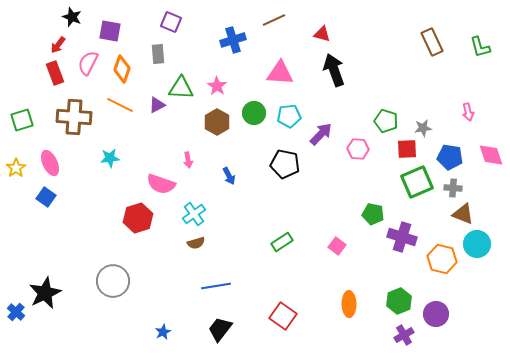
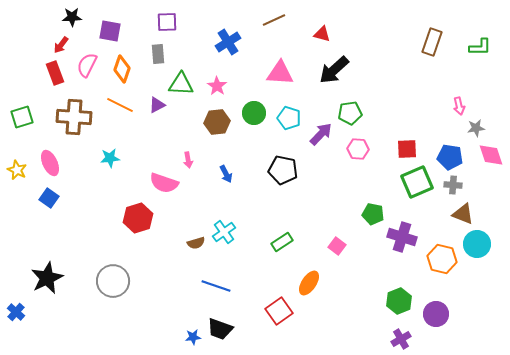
black star at (72, 17): rotated 24 degrees counterclockwise
purple square at (171, 22): moved 4 px left; rotated 25 degrees counterclockwise
blue cross at (233, 40): moved 5 px left, 2 px down; rotated 15 degrees counterclockwise
brown rectangle at (432, 42): rotated 44 degrees clockwise
red arrow at (58, 45): moved 3 px right
green L-shape at (480, 47): rotated 75 degrees counterclockwise
pink semicircle at (88, 63): moved 1 px left, 2 px down
black arrow at (334, 70): rotated 112 degrees counterclockwise
green triangle at (181, 88): moved 4 px up
pink arrow at (468, 112): moved 9 px left, 6 px up
cyan pentagon at (289, 116): moved 2 px down; rotated 25 degrees clockwise
green square at (22, 120): moved 3 px up
green pentagon at (386, 121): moved 36 px left, 8 px up; rotated 25 degrees counterclockwise
brown hexagon at (217, 122): rotated 25 degrees clockwise
gray star at (423, 128): moved 53 px right
black pentagon at (285, 164): moved 2 px left, 6 px down
yellow star at (16, 168): moved 1 px right, 2 px down; rotated 12 degrees counterclockwise
blue arrow at (229, 176): moved 3 px left, 2 px up
pink semicircle at (161, 184): moved 3 px right, 1 px up
gray cross at (453, 188): moved 3 px up
blue square at (46, 197): moved 3 px right, 1 px down
cyan cross at (194, 214): moved 30 px right, 18 px down
blue line at (216, 286): rotated 28 degrees clockwise
black star at (45, 293): moved 2 px right, 15 px up
orange ellipse at (349, 304): moved 40 px left, 21 px up; rotated 35 degrees clockwise
red square at (283, 316): moved 4 px left, 5 px up; rotated 20 degrees clockwise
black trapezoid at (220, 329): rotated 108 degrees counterclockwise
blue star at (163, 332): moved 30 px right, 5 px down; rotated 21 degrees clockwise
purple cross at (404, 335): moved 3 px left, 4 px down
